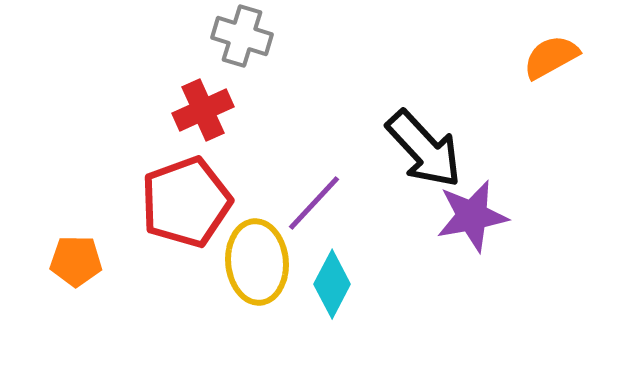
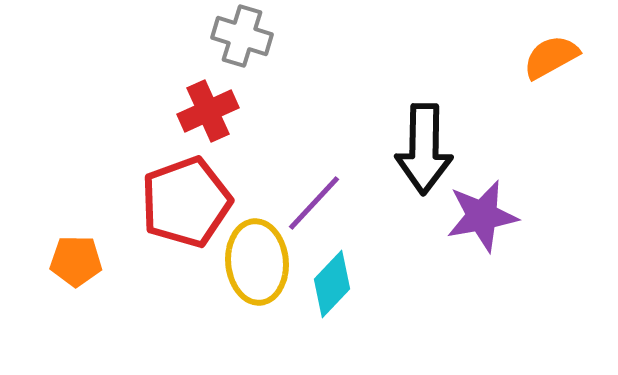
red cross: moved 5 px right, 1 px down
black arrow: rotated 44 degrees clockwise
purple star: moved 10 px right
cyan diamond: rotated 16 degrees clockwise
